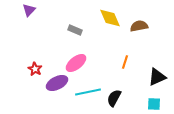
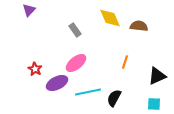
brown semicircle: rotated 18 degrees clockwise
gray rectangle: rotated 32 degrees clockwise
black triangle: moved 1 px up
